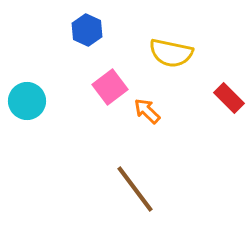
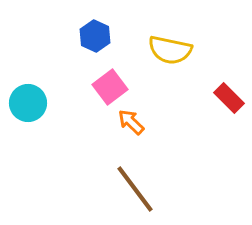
blue hexagon: moved 8 px right, 6 px down
yellow semicircle: moved 1 px left, 3 px up
cyan circle: moved 1 px right, 2 px down
orange arrow: moved 16 px left, 11 px down
